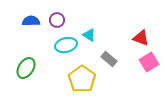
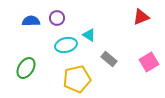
purple circle: moved 2 px up
red triangle: moved 21 px up; rotated 42 degrees counterclockwise
yellow pentagon: moved 5 px left; rotated 24 degrees clockwise
